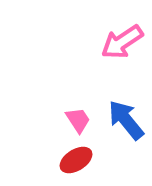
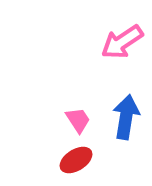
blue arrow: moved 3 px up; rotated 48 degrees clockwise
